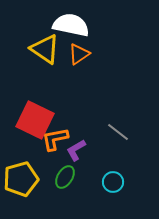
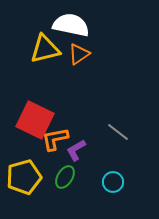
yellow triangle: rotated 48 degrees counterclockwise
yellow pentagon: moved 3 px right, 2 px up
